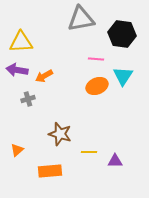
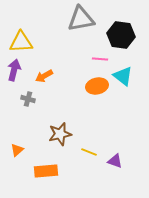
black hexagon: moved 1 px left, 1 px down
pink line: moved 4 px right
purple arrow: moved 3 px left; rotated 95 degrees clockwise
cyan triangle: rotated 25 degrees counterclockwise
orange ellipse: rotated 10 degrees clockwise
gray cross: rotated 32 degrees clockwise
brown star: rotated 30 degrees counterclockwise
yellow line: rotated 21 degrees clockwise
purple triangle: rotated 21 degrees clockwise
orange rectangle: moved 4 px left
